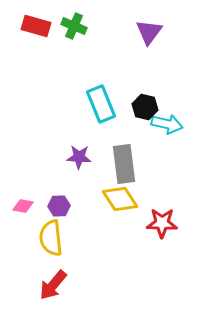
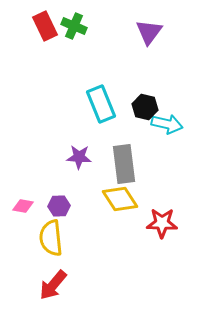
red rectangle: moved 9 px right; rotated 48 degrees clockwise
